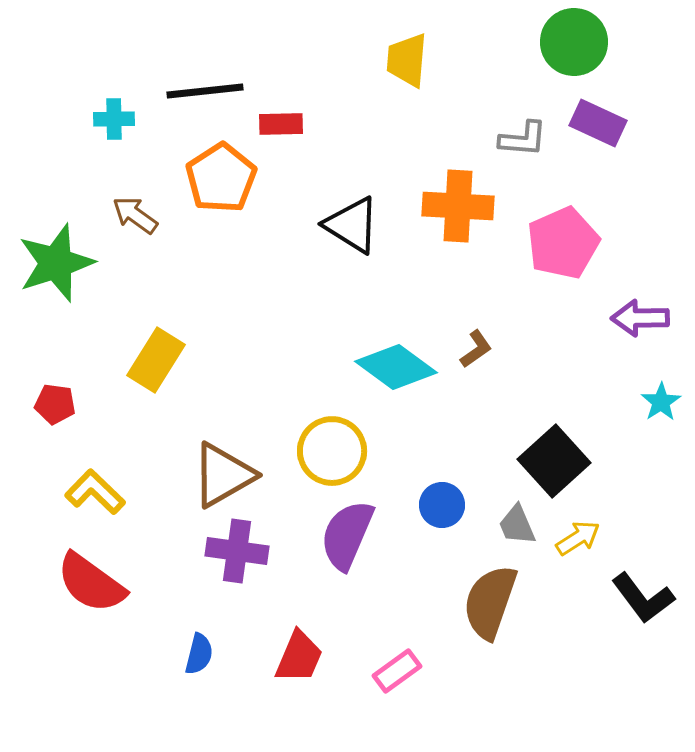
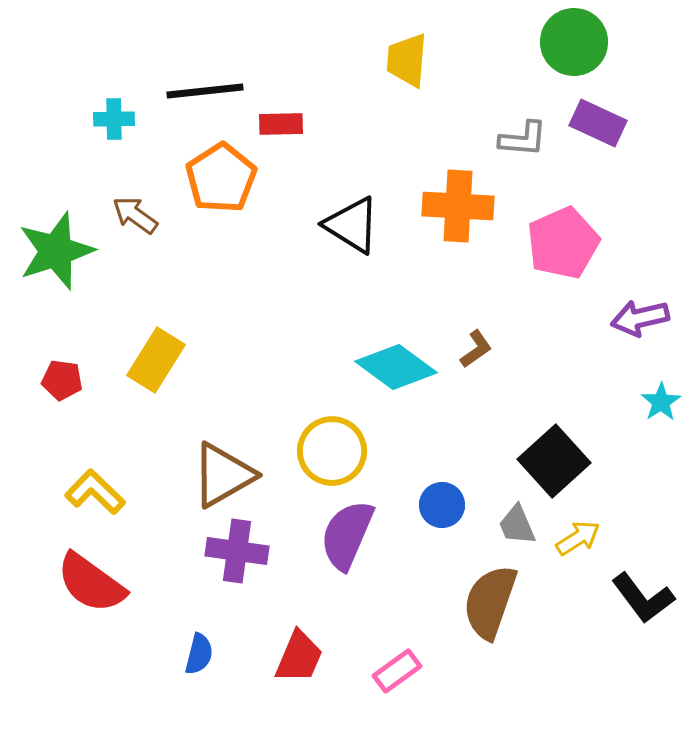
green star: moved 12 px up
purple arrow: rotated 12 degrees counterclockwise
red pentagon: moved 7 px right, 24 px up
